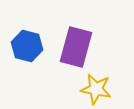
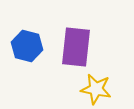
purple rectangle: rotated 9 degrees counterclockwise
